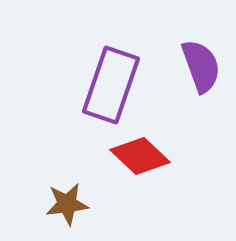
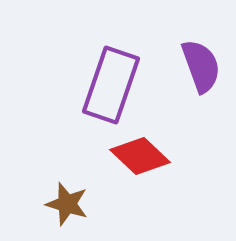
brown star: rotated 24 degrees clockwise
